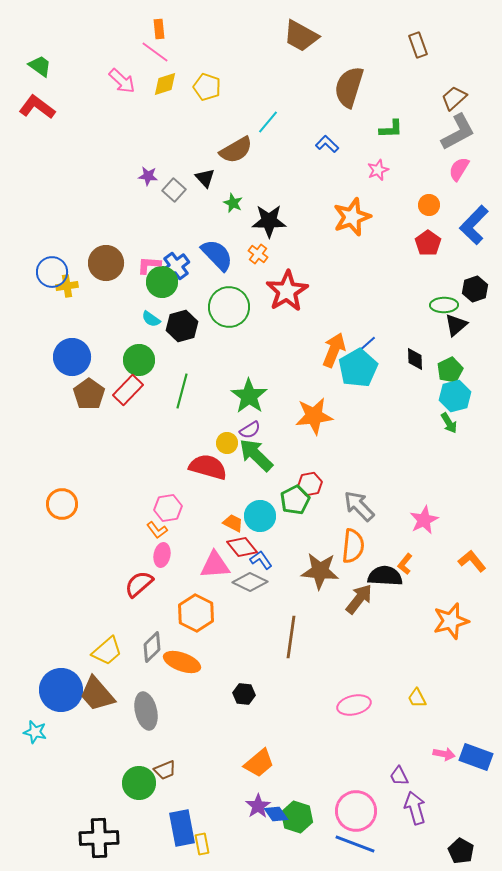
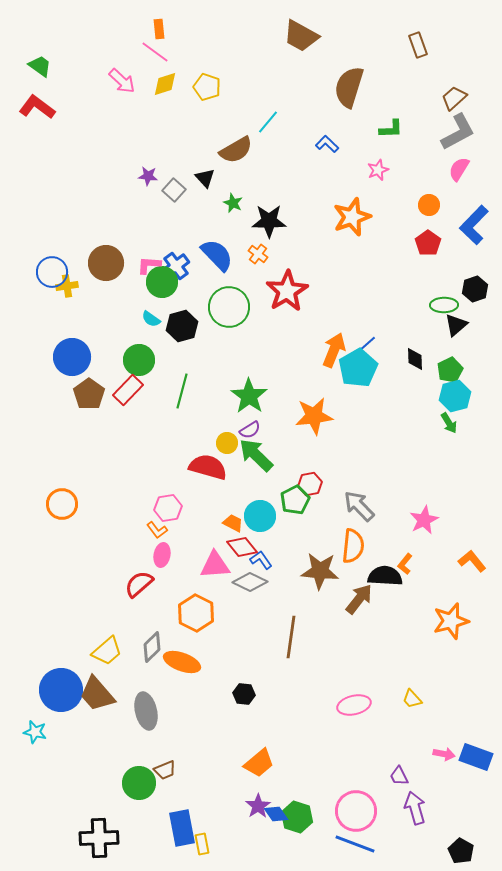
yellow trapezoid at (417, 698): moved 5 px left, 1 px down; rotated 15 degrees counterclockwise
